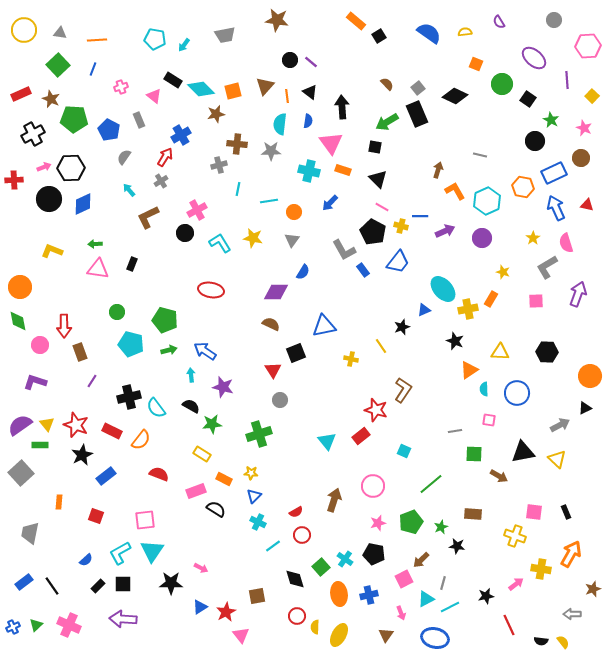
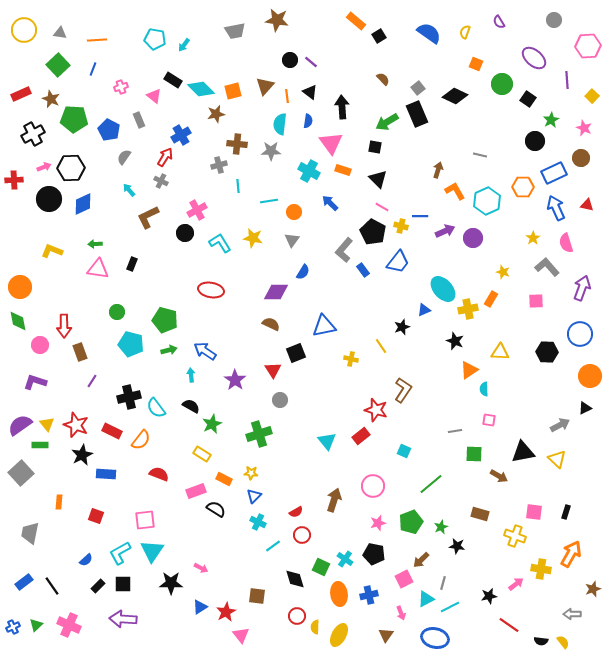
yellow semicircle at (465, 32): rotated 64 degrees counterclockwise
gray trapezoid at (225, 35): moved 10 px right, 4 px up
brown semicircle at (387, 84): moved 4 px left, 5 px up
green star at (551, 120): rotated 14 degrees clockwise
cyan cross at (309, 171): rotated 15 degrees clockwise
gray cross at (161, 181): rotated 32 degrees counterclockwise
orange hexagon at (523, 187): rotated 10 degrees counterclockwise
cyan line at (238, 189): moved 3 px up; rotated 16 degrees counterclockwise
blue arrow at (330, 203): rotated 90 degrees clockwise
purple circle at (482, 238): moved 9 px left
gray L-shape at (344, 250): rotated 70 degrees clockwise
gray L-shape at (547, 267): rotated 80 degrees clockwise
purple arrow at (578, 294): moved 4 px right, 6 px up
purple star at (223, 387): moved 12 px right, 7 px up; rotated 20 degrees clockwise
blue circle at (517, 393): moved 63 px right, 59 px up
green star at (212, 424): rotated 18 degrees counterclockwise
blue rectangle at (106, 476): moved 2 px up; rotated 42 degrees clockwise
black rectangle at (566, 512): rotated 40 degrees clockwise
brown rectangle at (473, 514): moved 7 px right; rotated 12 degrees clockwise
green square at (321, 567): rotated 24 degrees counterclockwise
brown square at (257, 596): rotated 18 degrees clockwise
black star at (486, 596): moved 3 px right
red line at (509, 625): rotated 30 degrees counterclockwise
